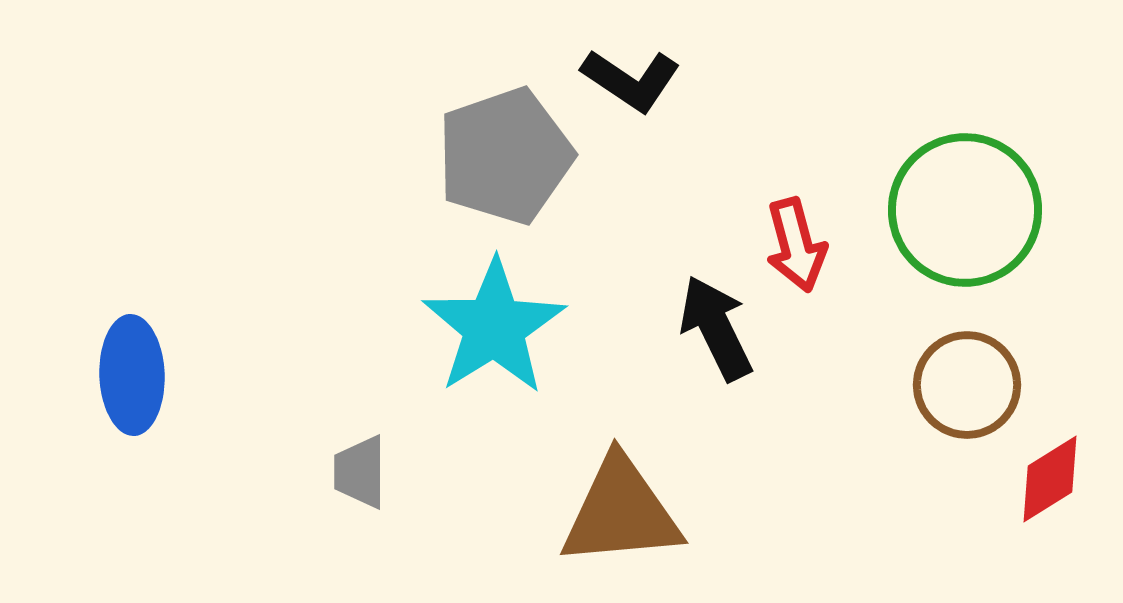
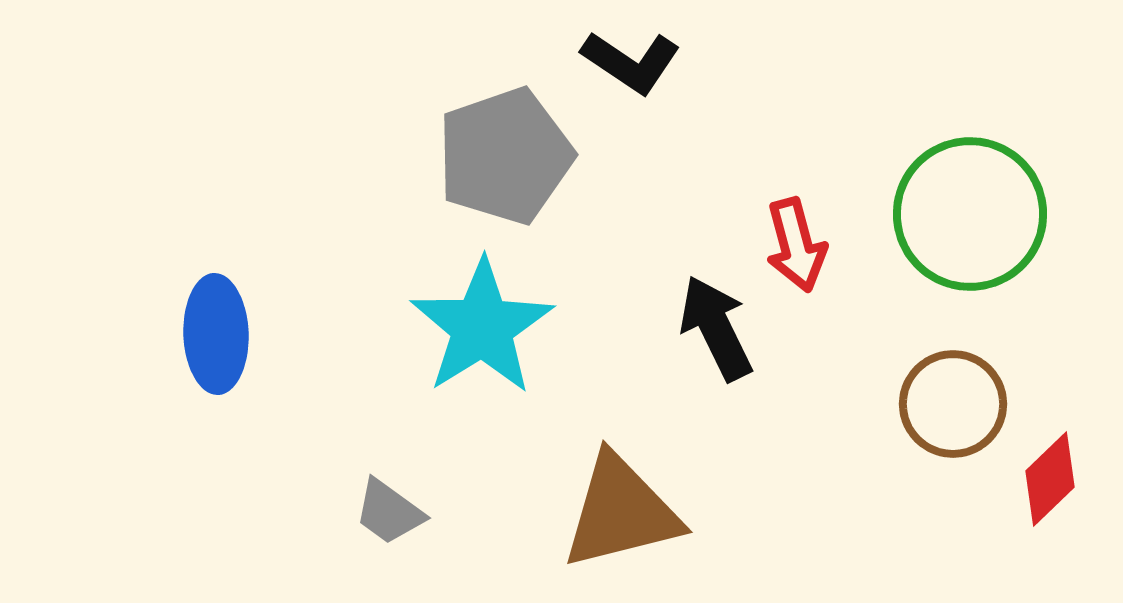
black L-shape: moved 18 px up
green circle: moved 5 px right, 4 px down
cyan star: moved 12 px left
blue ellipse: moved 84 px right, 41 px up
brown circle: moved 14 px left, 19 px down
gray trapezoid: moved 29 px right, 40 px down; rotated 54 degrees counterclockwise
red diamond: rotated 12 degrees counterclockwise
brown triangle: rotated 9 degrees counterclockwise
